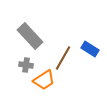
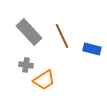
gray rectangle: moved 1 px left, 4 px up
blue rectangle: moved 2 px right; rotated 18 degrees counterclockwise
brown line: moved 1 px left, 22 px up; rotated 55 degrees counterclockwise
